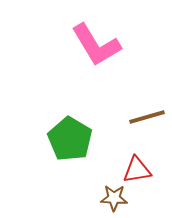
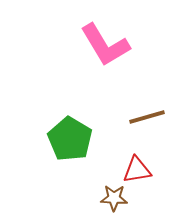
pink L-shape: moved 9 px right
